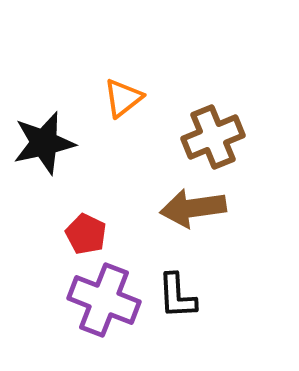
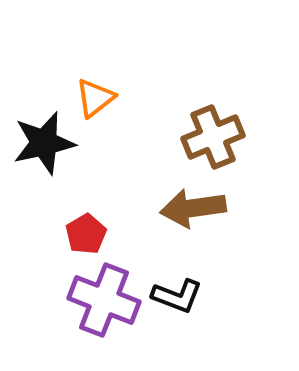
orange triangle: moved 28 px left
red pentagon: rotated 15 degrees clockwise
black L-shape: rotated 66 degrees counterclockwise
